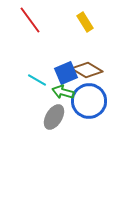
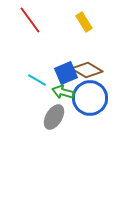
yellow rectangle: moved 1 px left
blue circle: moved 1 px right, 3 px up
